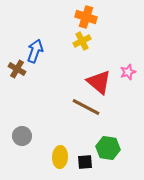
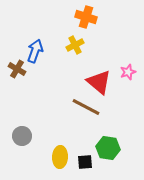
yellow cross: moved 7 px left, 4 px down
